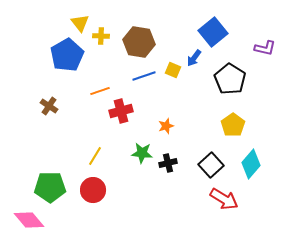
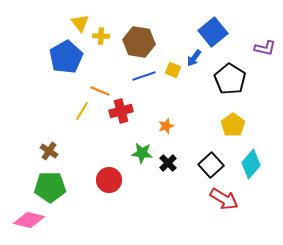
blue pentagon: moved 1 px left, 2 px down
orange line: rotated 42 degrees clockwise
brown cross: moved 45 px down
yellow line: moved 13 px left, 45 px up
black cross: rotated 30 degrees counterclockwise
red circle: moved 16 px right, 10 px up
pink diamond: rotated 36 degrees counterclockwise
